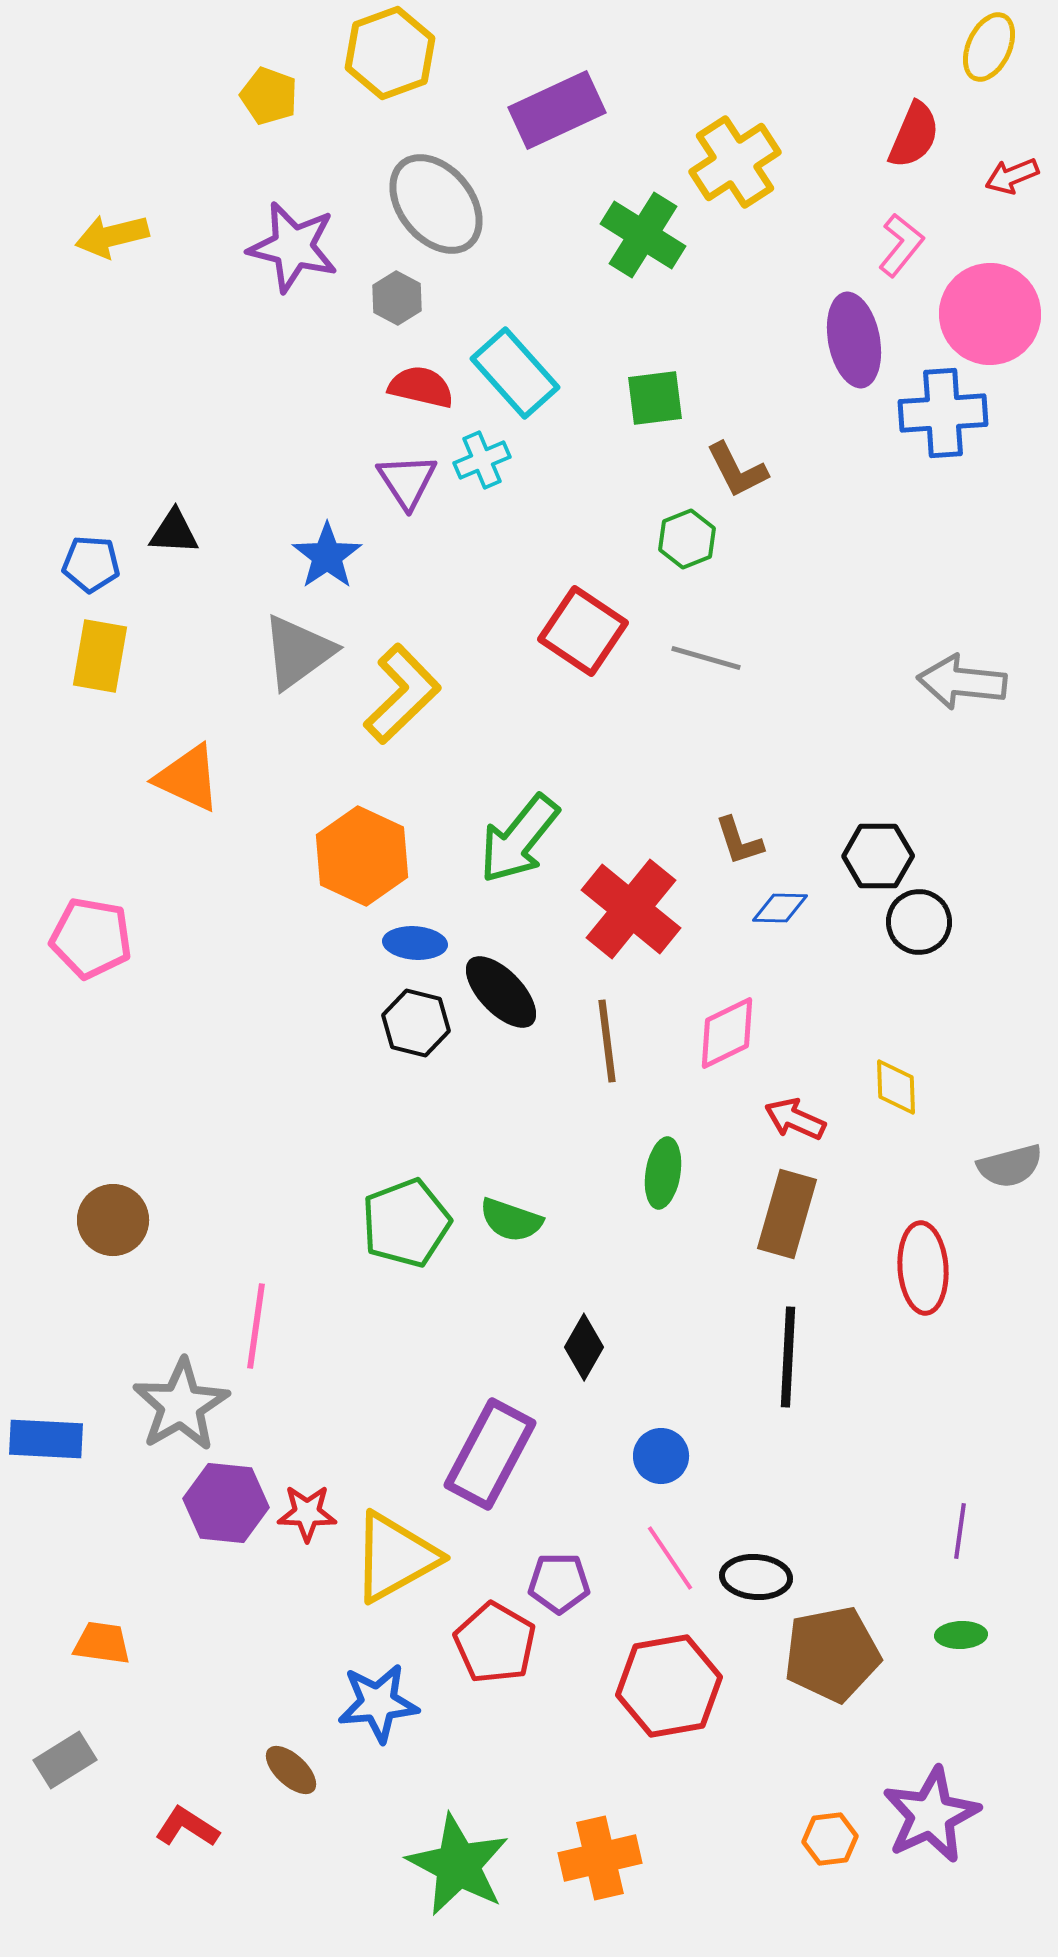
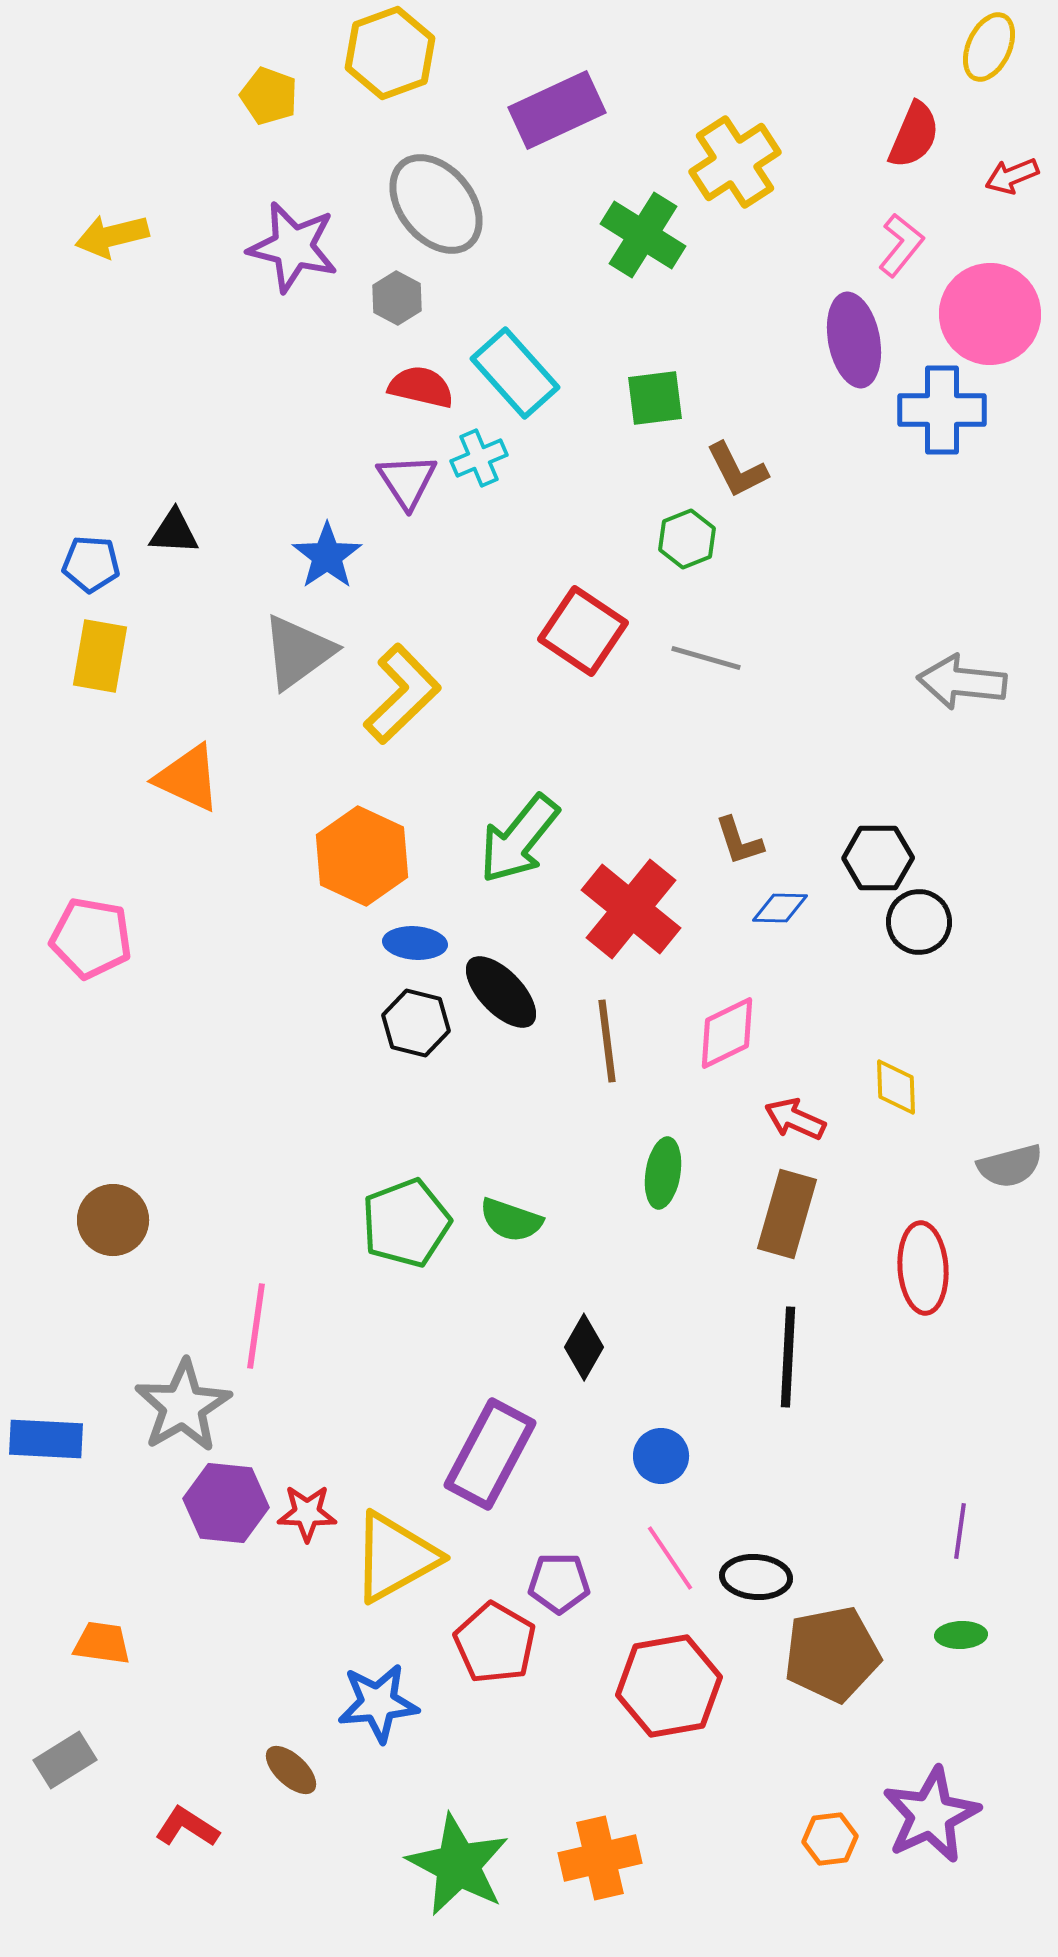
blue cross at (943, 413): moved 1 px left, 3 px up; rotated 4 degrees clockwise
cyan cross at (482, 460): moved 3 px left, 2 px up
black hexagon at (878, 856): moved 2 px down
gray star at (181, 1405): moved 2 px right, 1 px down
